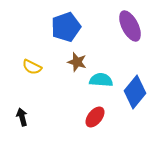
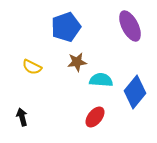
brown star: rotated 24 degrees counterclockwise
